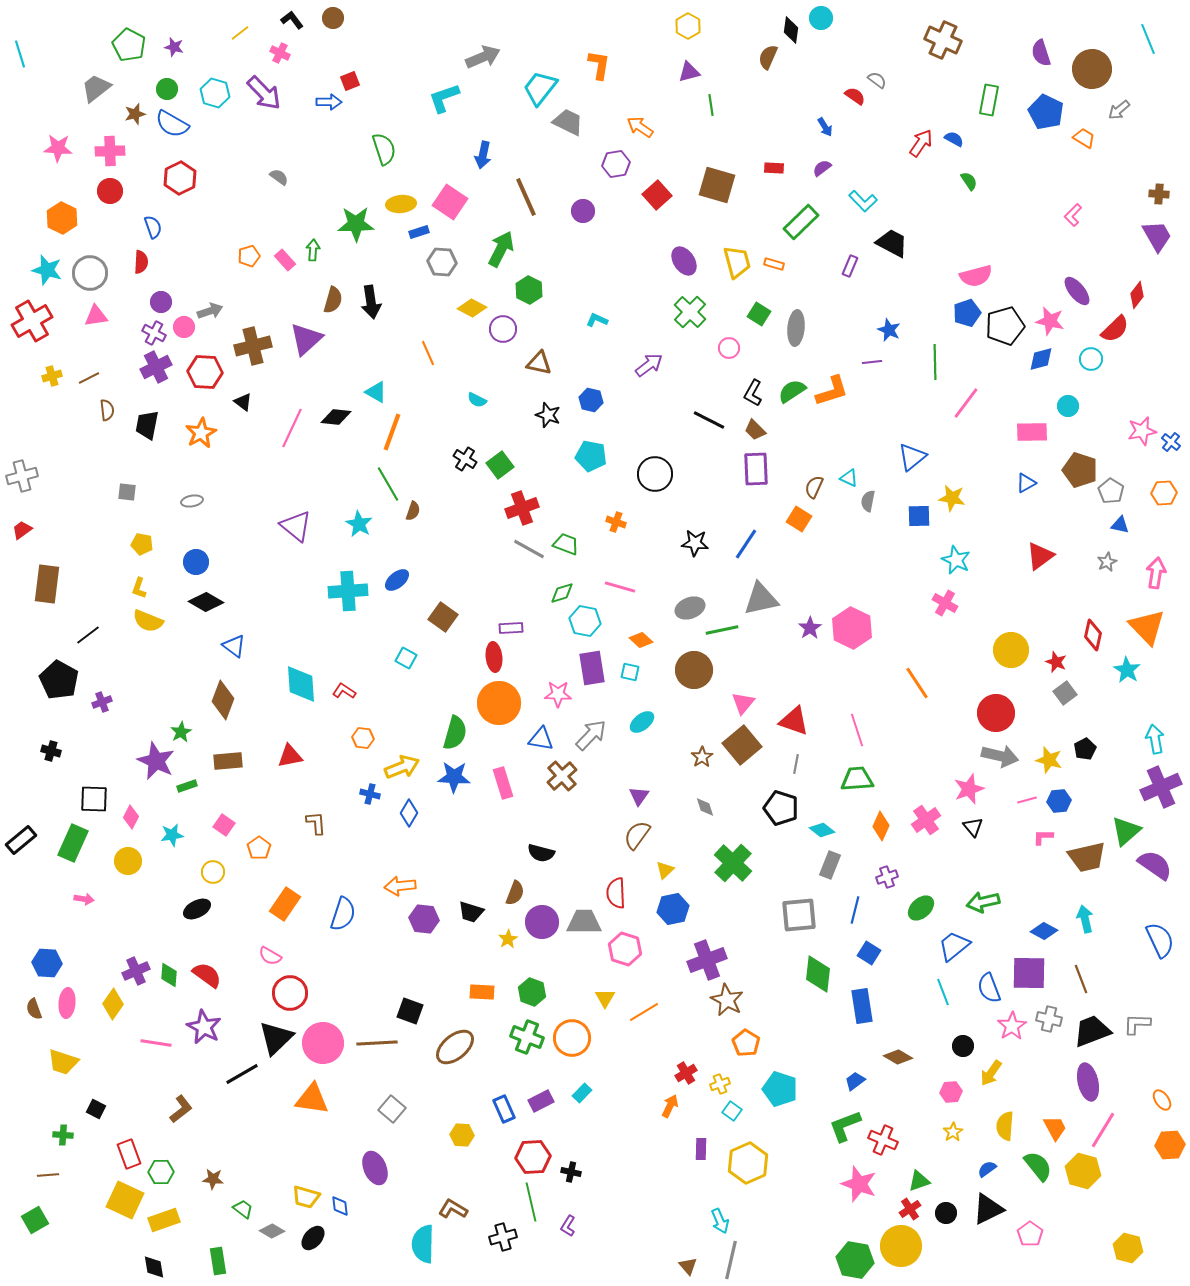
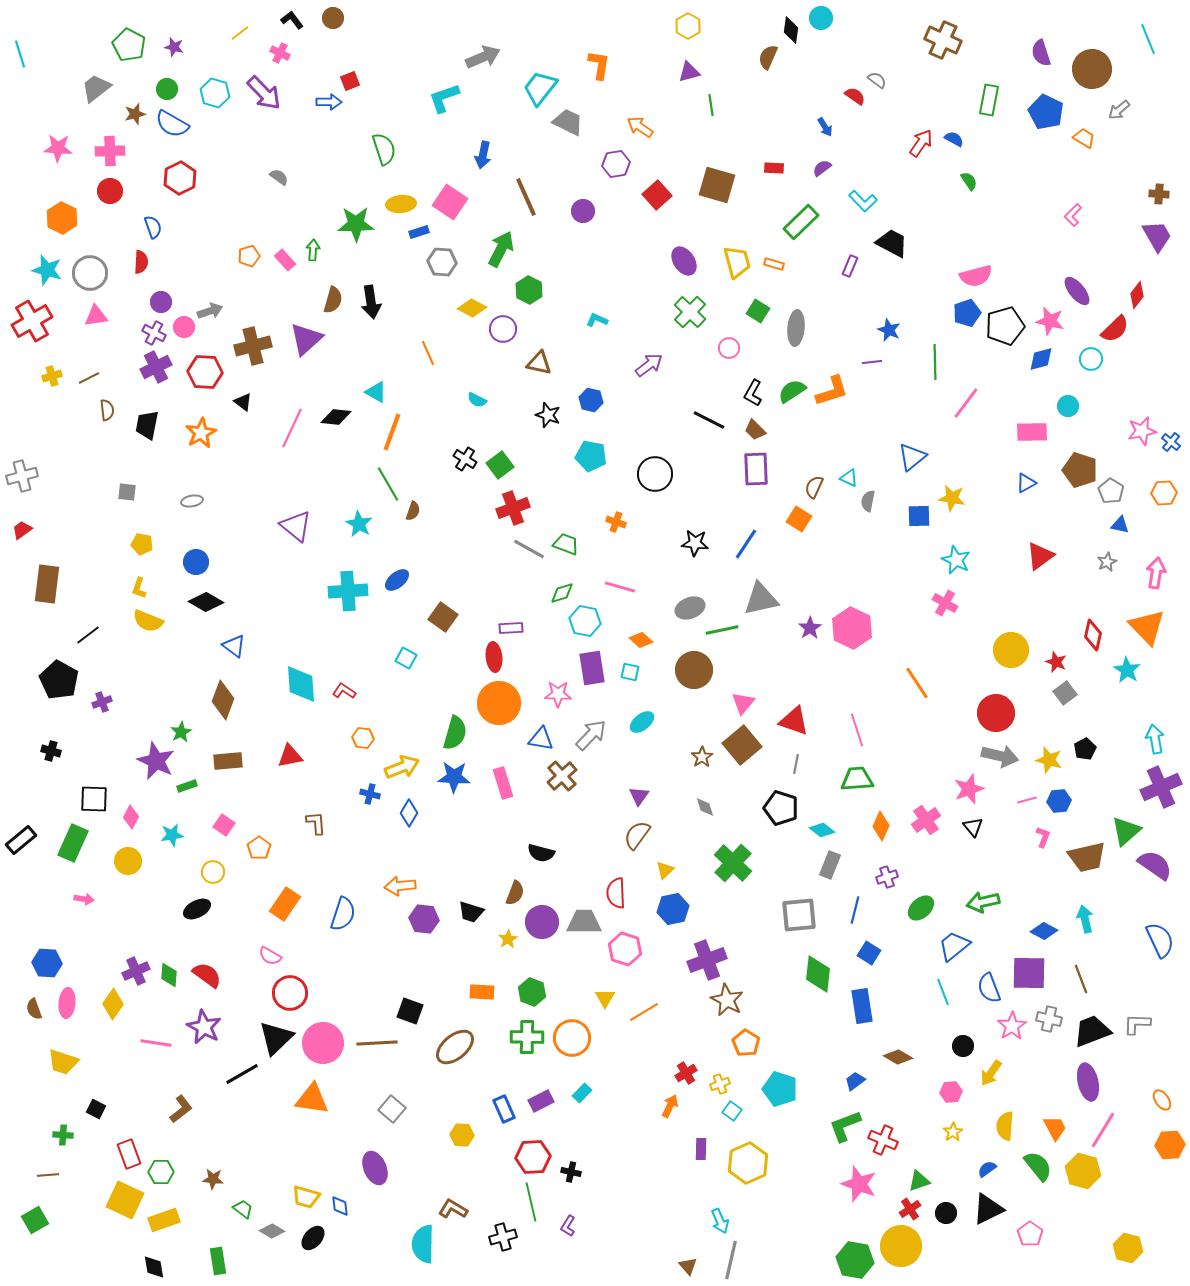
green square at (759, 314): moved 1 px left, 3 px up
red cross at (522, 508): moved 9 px left
pink L-shape at (1043, 837): rotated 110 degrees clockwise
green cross at (527, 1037): rotated 20 degrees counterclockwise
